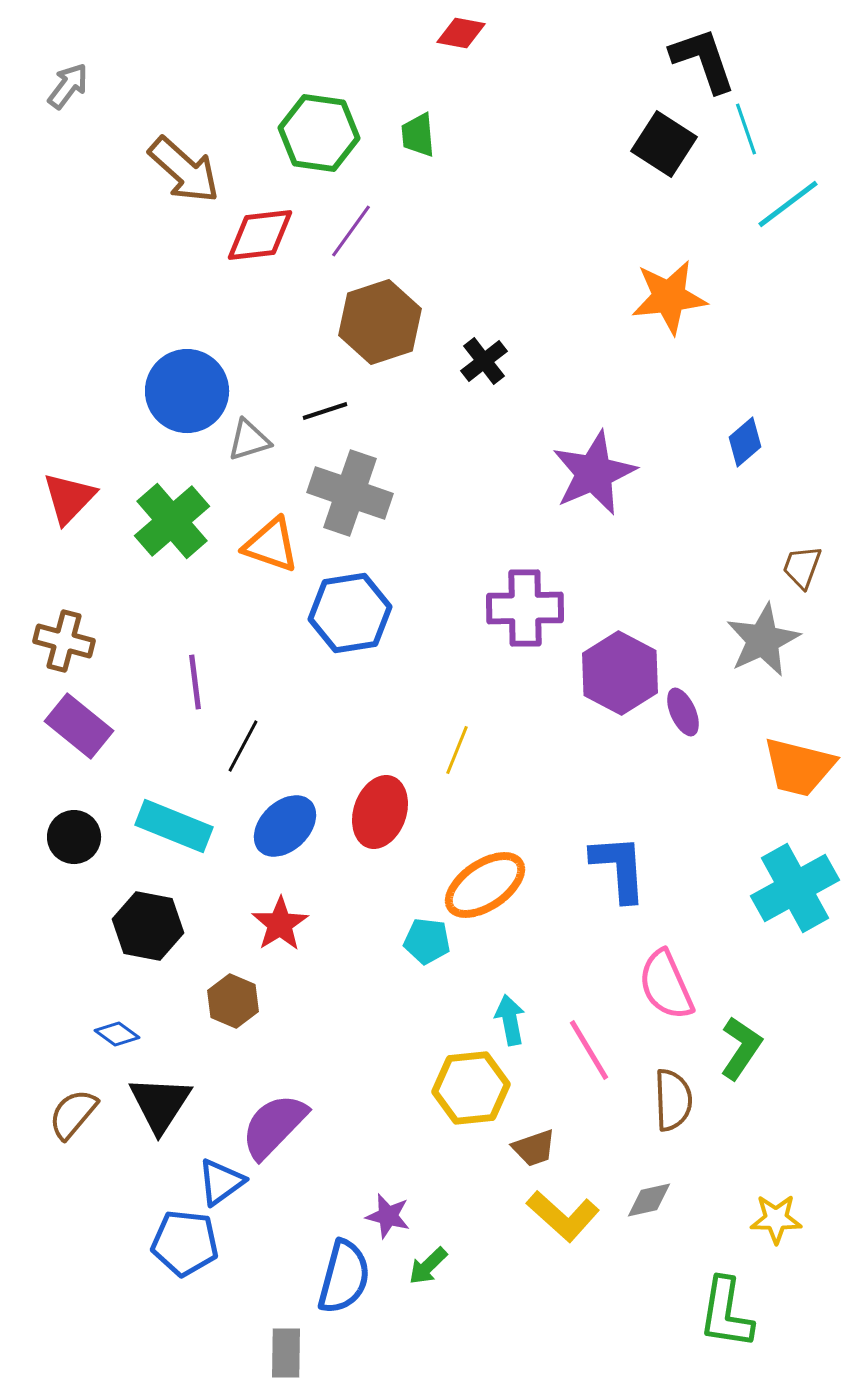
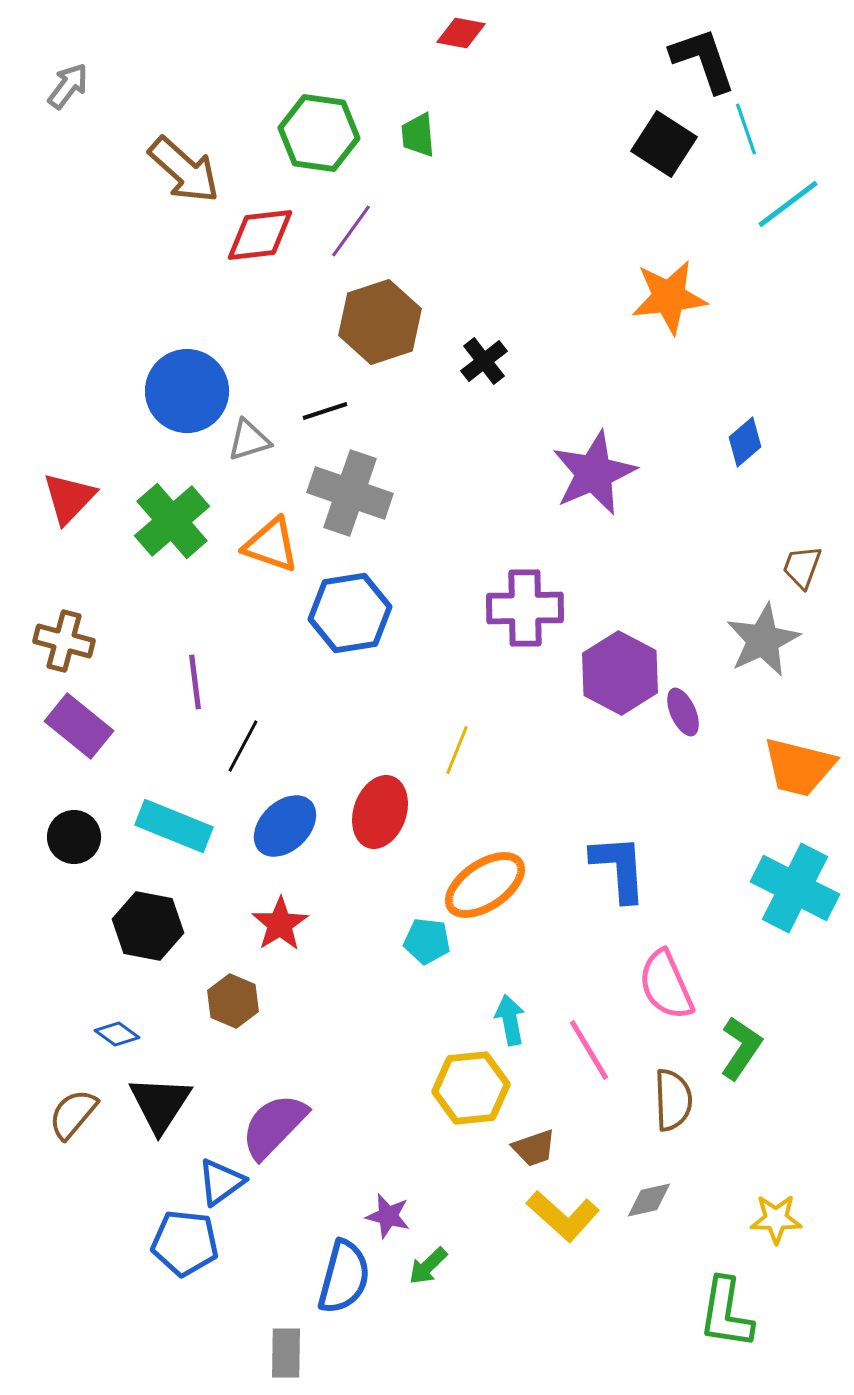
cyan cross at (795, 888): rotated 34 degrees counterclockwise
